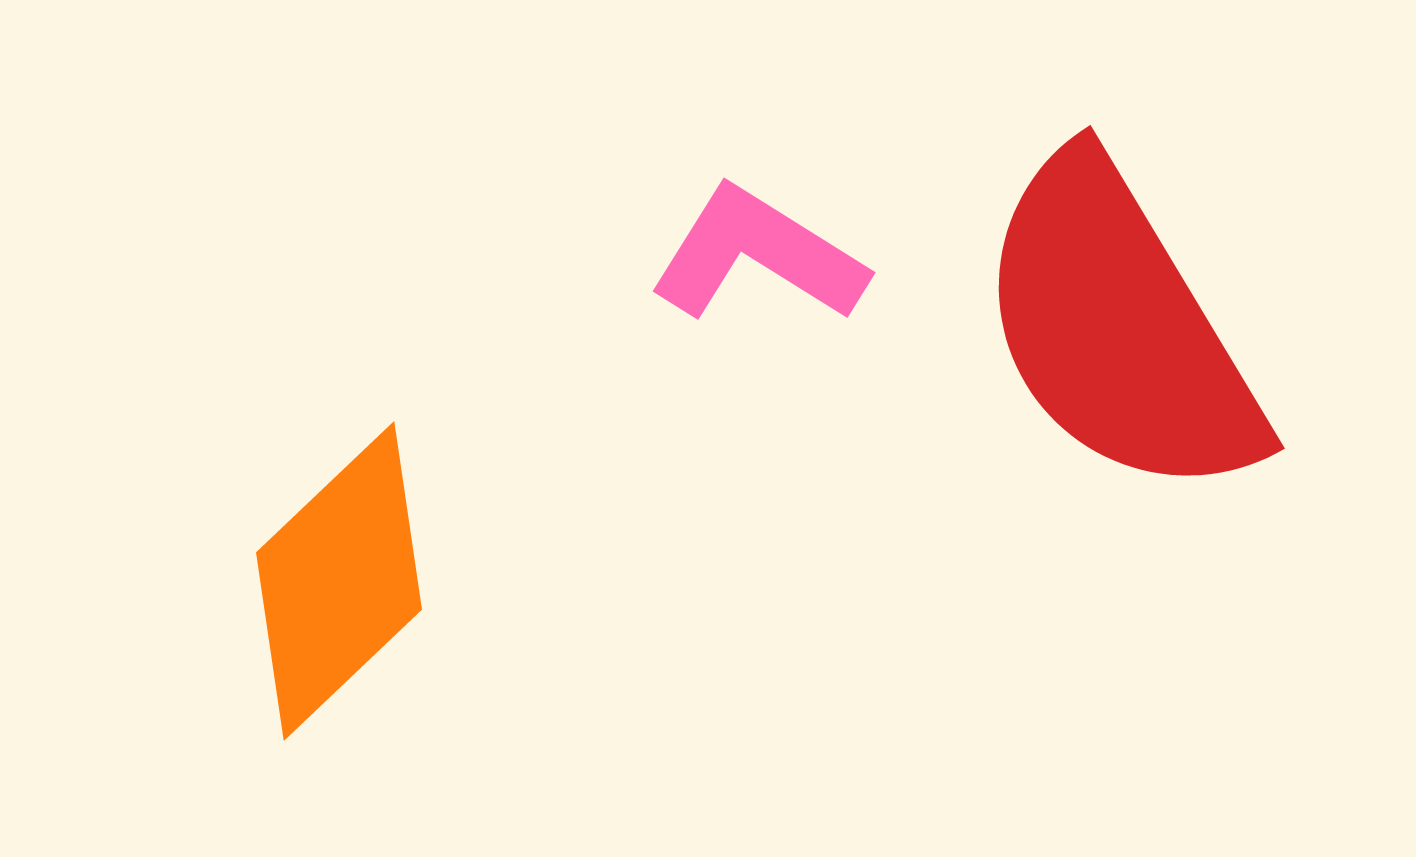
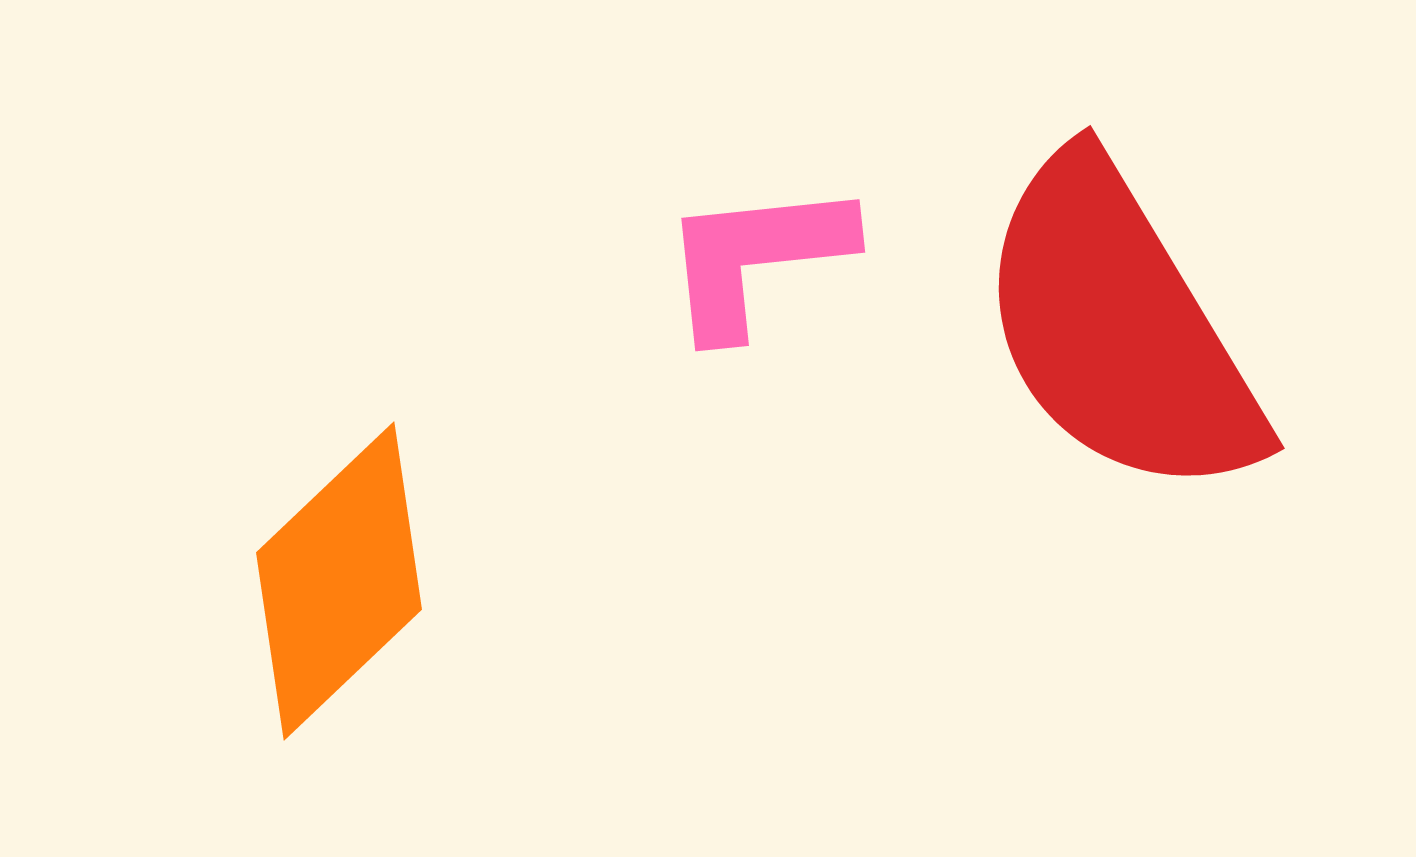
pink L-shape: moved 2 px left, 3 px down; rotated 38 degrees counterclockwise
